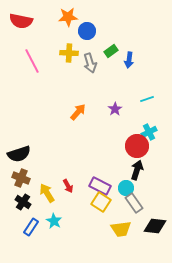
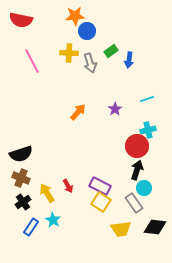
orange star: moved 7 px right, 1 px up
red semicircle: moved 1 px up
cyan cross: moved 1 px left, 2 px up; rotated 14 degrees clockwise
black semicircle: moved 2 px right
cyan circle: moved 18 px right
black cross: rotated 21 degrees clockwise
cyan star: moved 1 px left, 1 px up
black diamond: moved 1 px down
